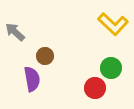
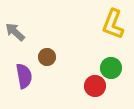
yellow L-shape: rotated 68 degrees clockwise
brown circle: moved 2 px right, 1 px down
purple semicircle: moved 8 px left, 3 px up
red circle: moved 2 px up
